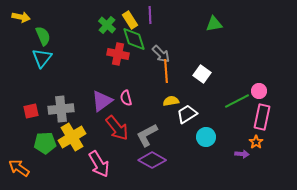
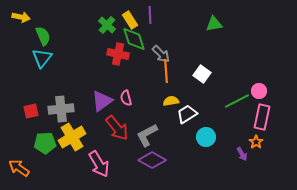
purple arrow: rotated 56 degrees clockwise
